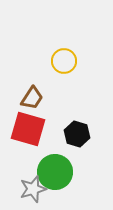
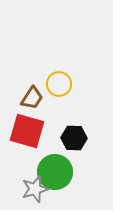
yellow circle: moved 5 px left, 23 px down
red square: moved 1 px left, 2 px down
black hexagon: moved 3 px left, 4 px down; rotated 15 degrees counterclockwise
gray star: moved 2 px right
